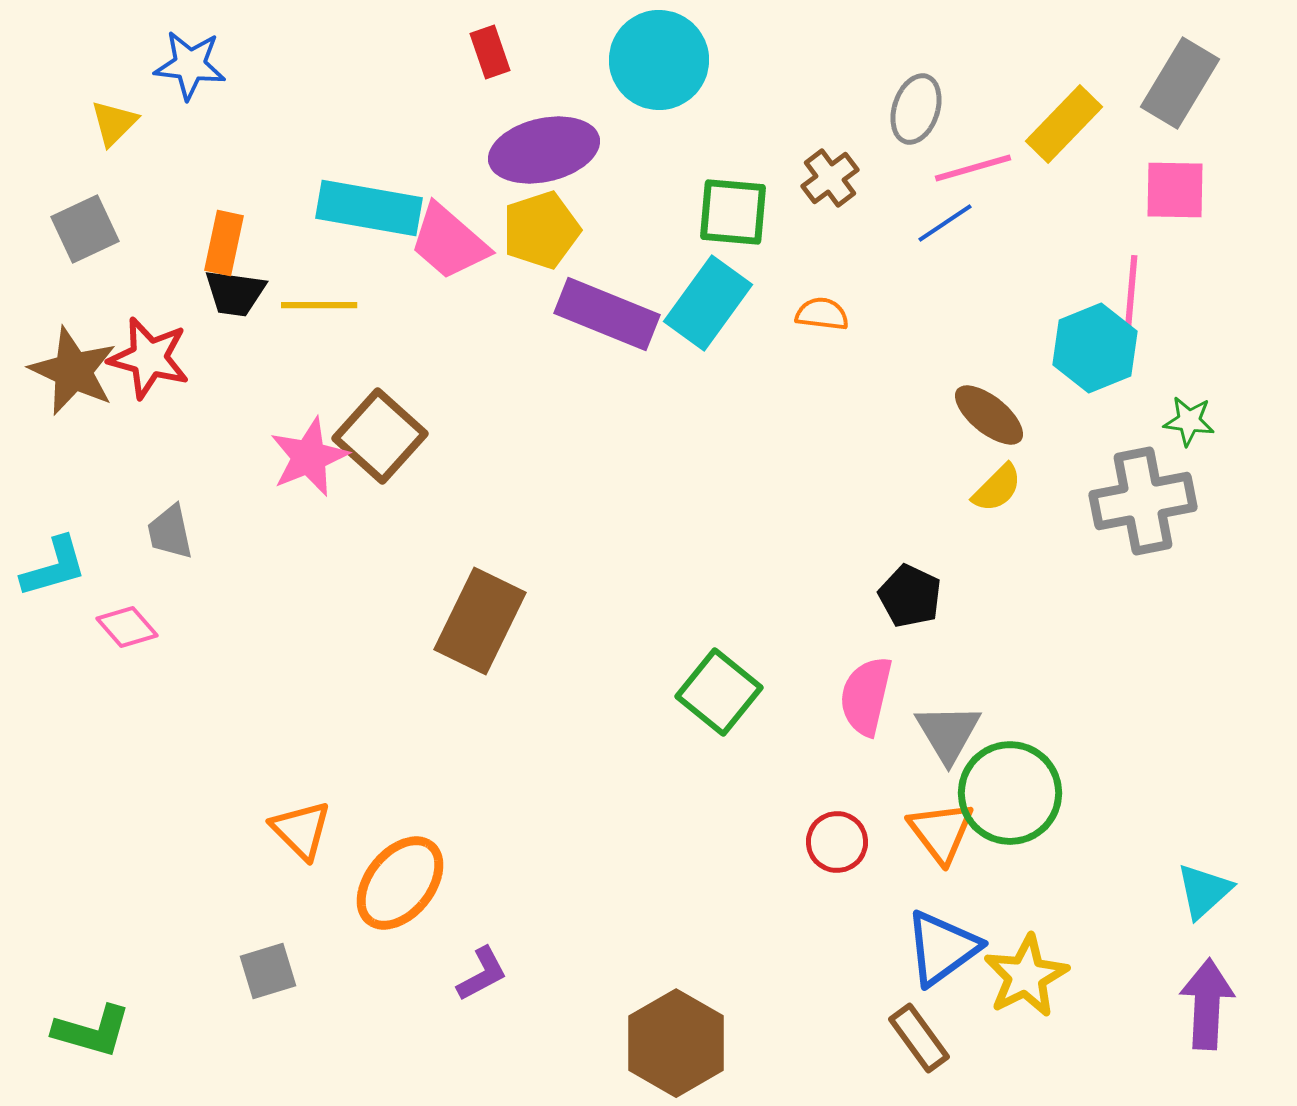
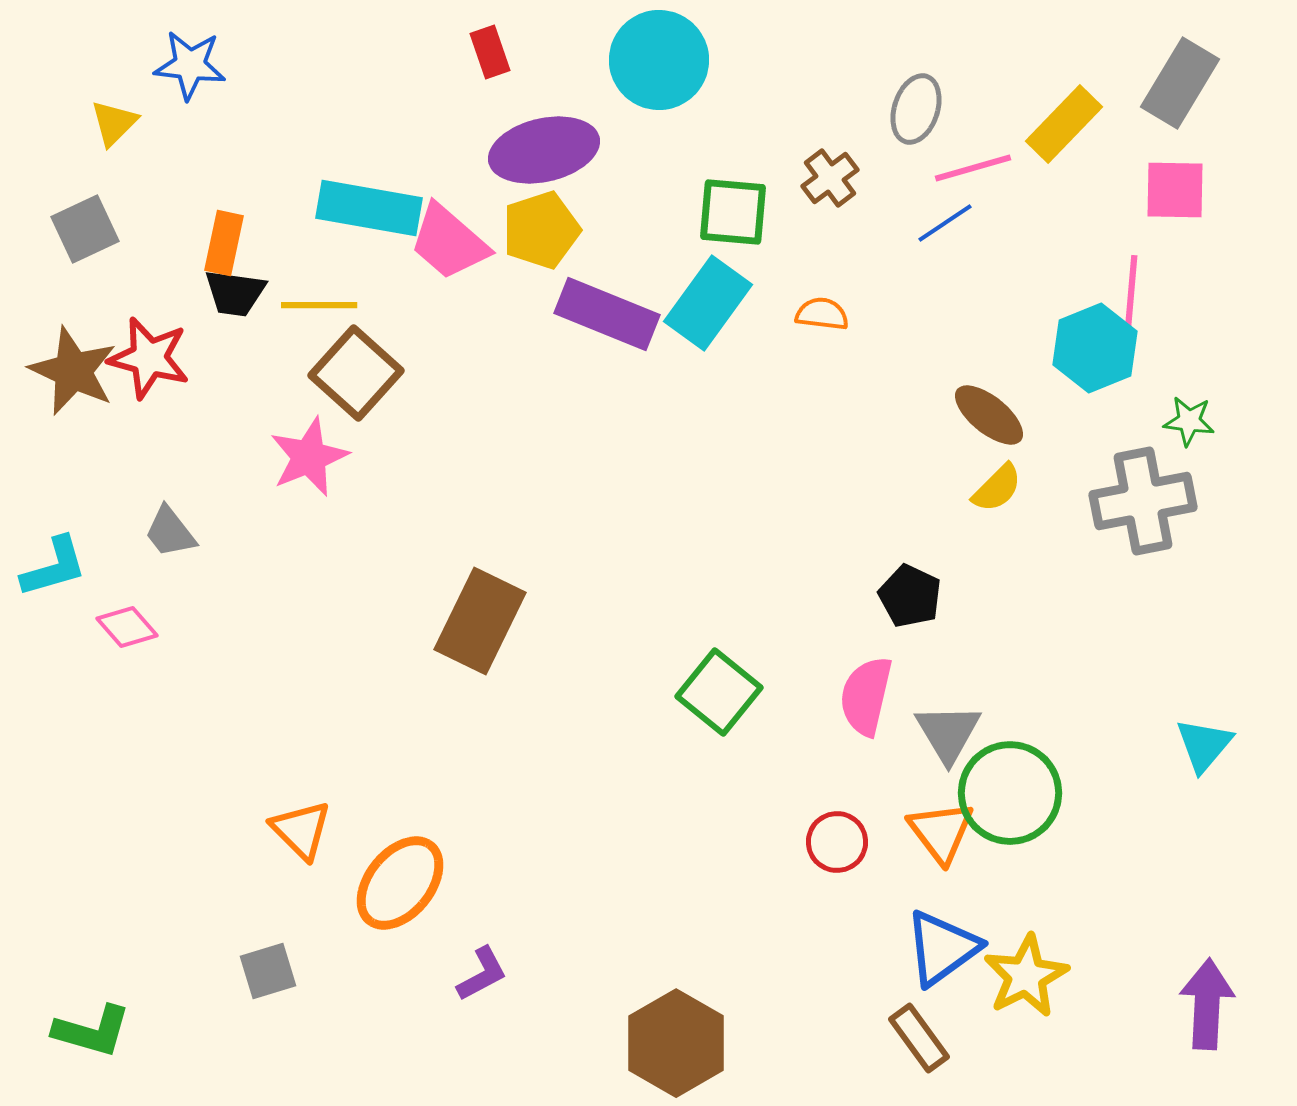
brown square at (380, 436): moved 24 px left, 63 px up
gray trapezoid at (170, 532): rotated 26 degrees counterclockwise
cyan triangle at (1204, 891): moved 146 px up; rotated 8 degrees counterclockwise
